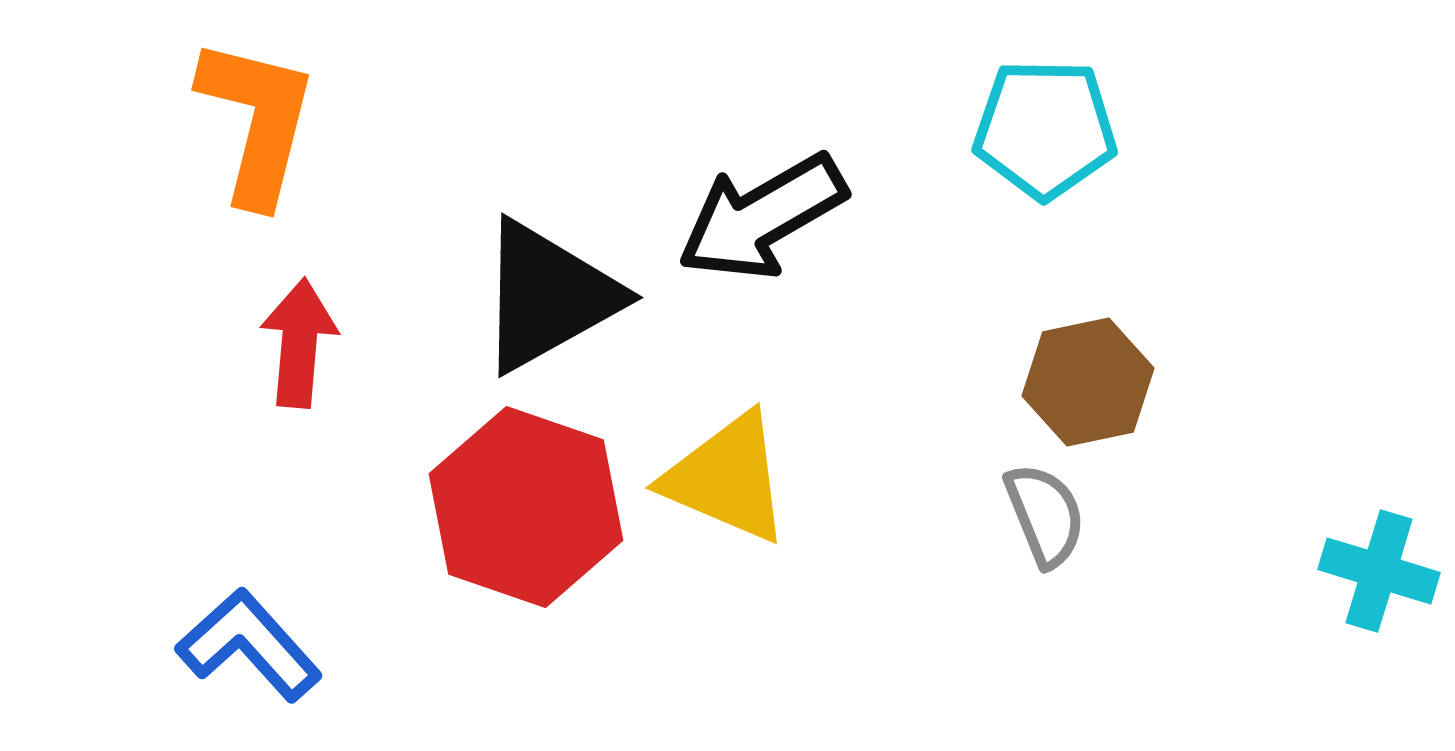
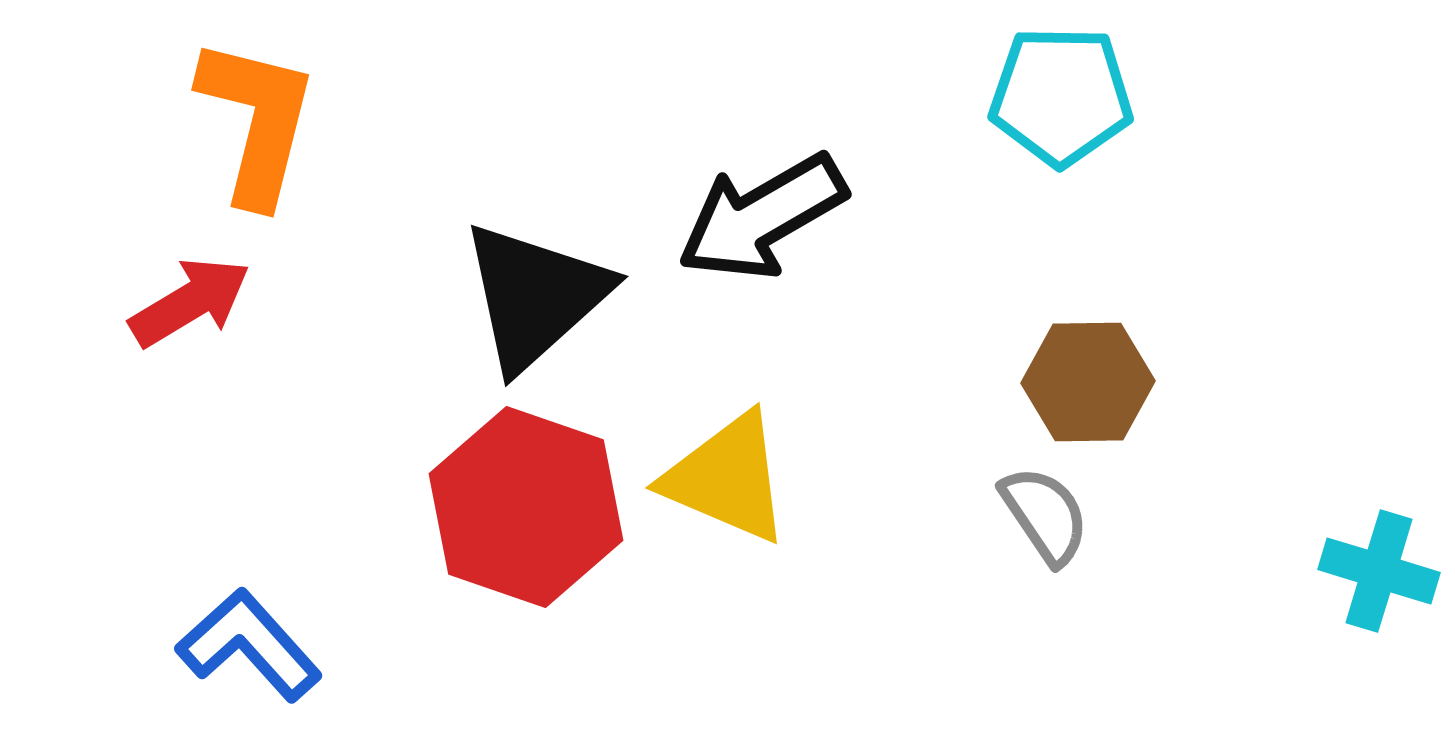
cyan pentagon: moved 16 px right, 33 px up
black triangle: moved 13 px left; rotated 13 degrees counterclockwise
red arrow: moved 109 px left, 41 px up; rotated 54 degrees clockwise
brown hexagon: rotated 11 degrees clockwise
gray semicircle: rotated 12 degrees counterclockwise
